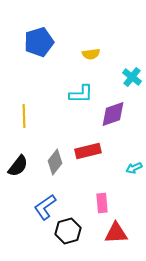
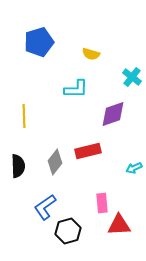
yellow semicircle: rotated 24 degrees clockwise
cyan L-shape: moved 5 px left, 5 px up
black semicircle: rotated 40 degrees counterclockwise
red triangle: moved 3 px right, 8 px up
